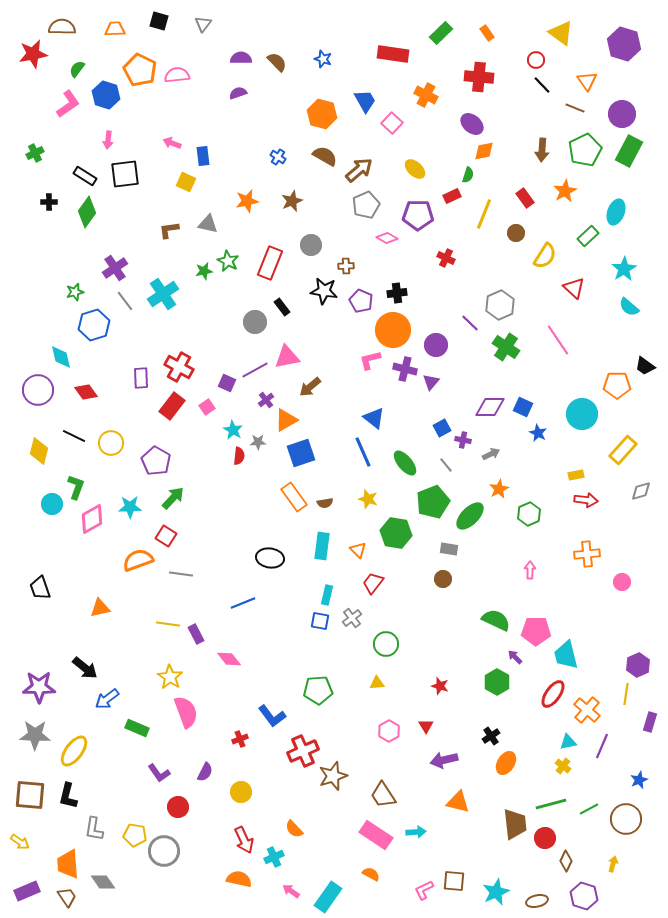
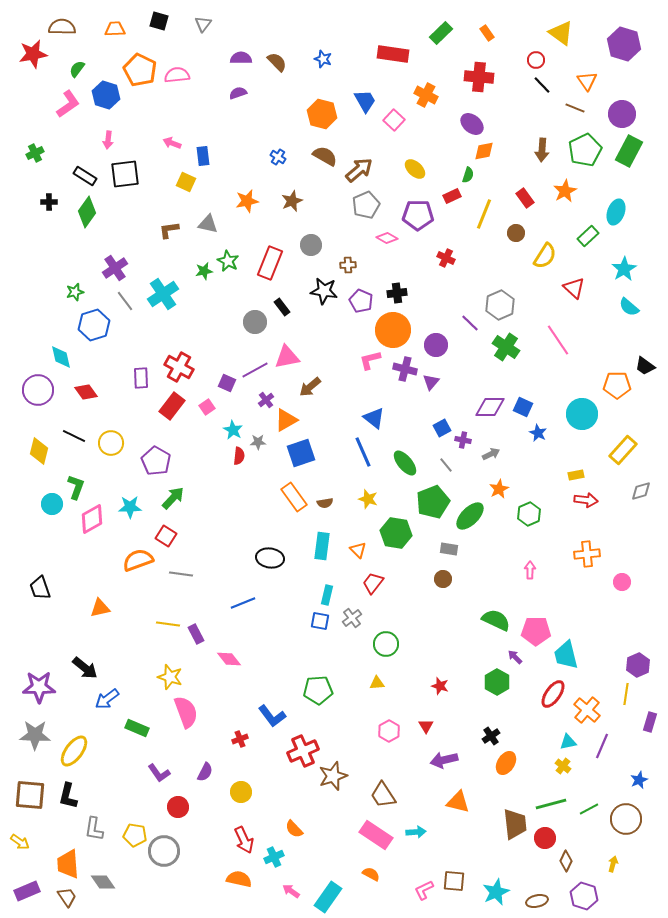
pink square at (392, 123): moved 2 px right, 3 px up
brown cross at (346, 266): moved 2 px right, 1 px up
yellow star at (170, 677): rotated 15 degrees counterclockwise
